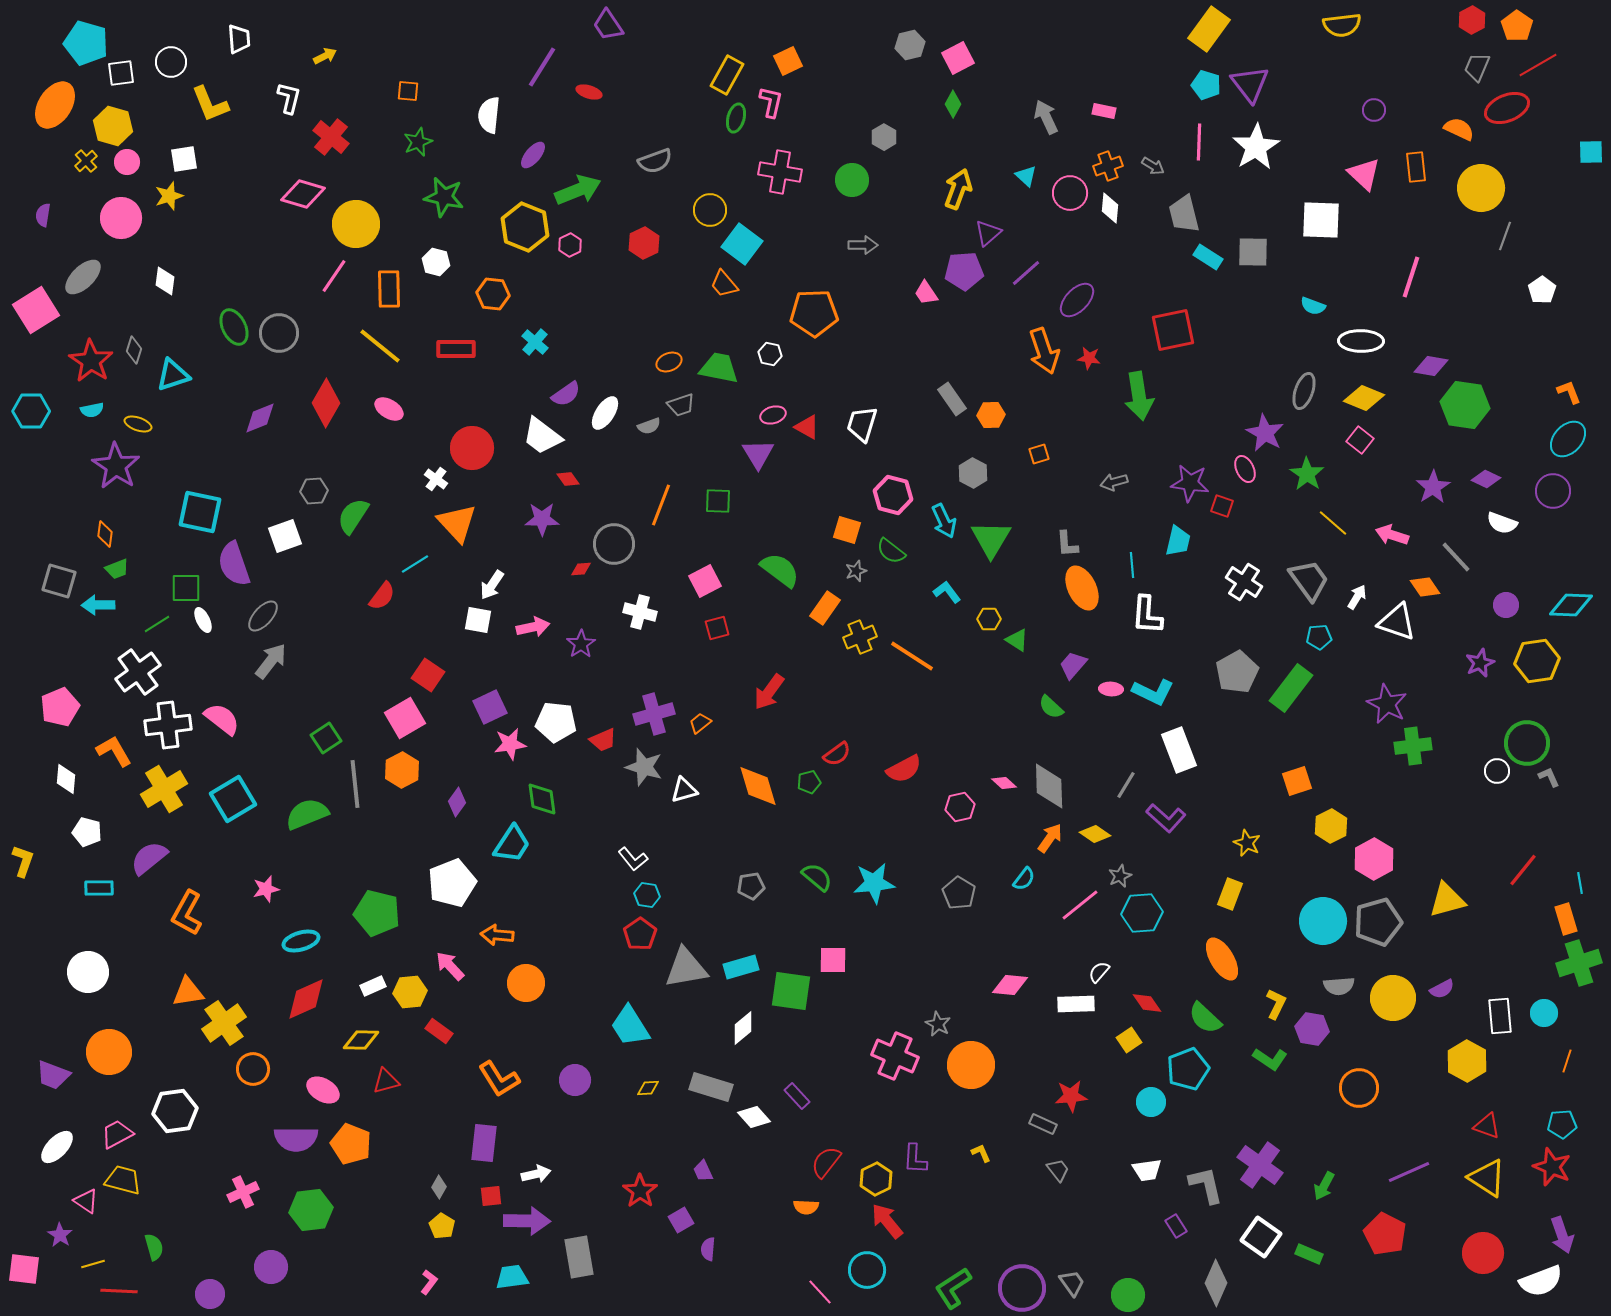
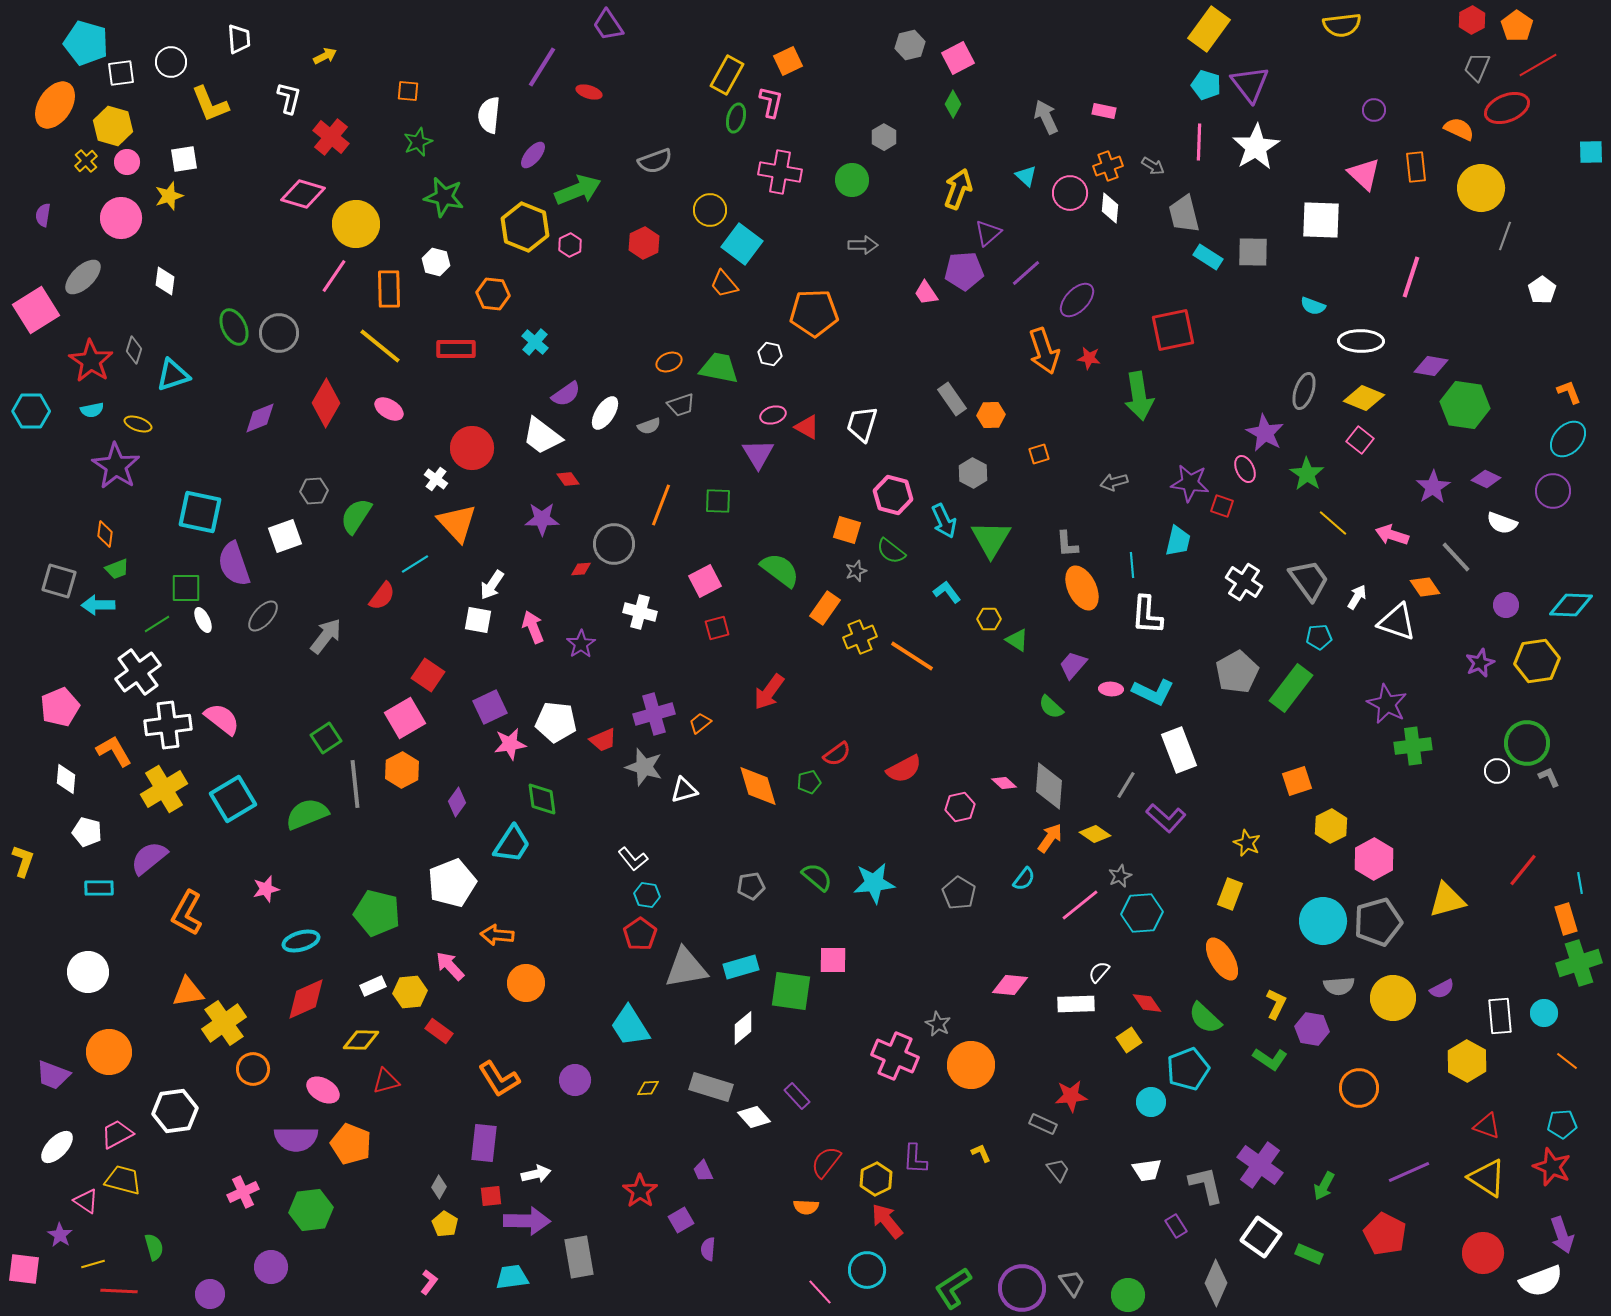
green semicircle at (353, 516): moved 3 px right
pink arrow at (533, 627): rotated 100 degrees counterclockwise
gray arrow at (271, 661): moved 55 px right, 25 px up
gray diamond at (1049, 786): rotated 6 degrees clockwise
orange line at (1567, 1061): rotated 70 degrees counterclockwise
yellow pentagon at (442, 1226): moved 3 px right, 2 px up
